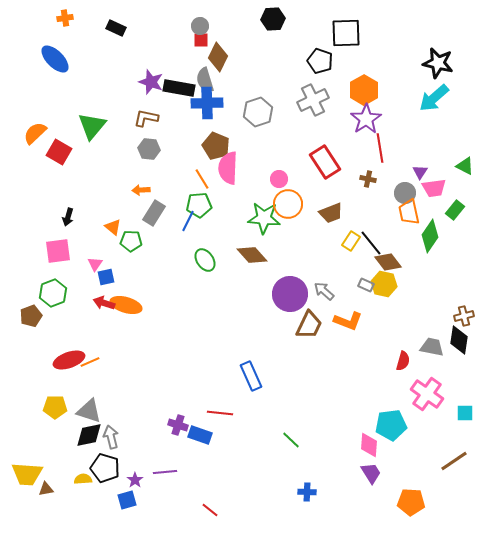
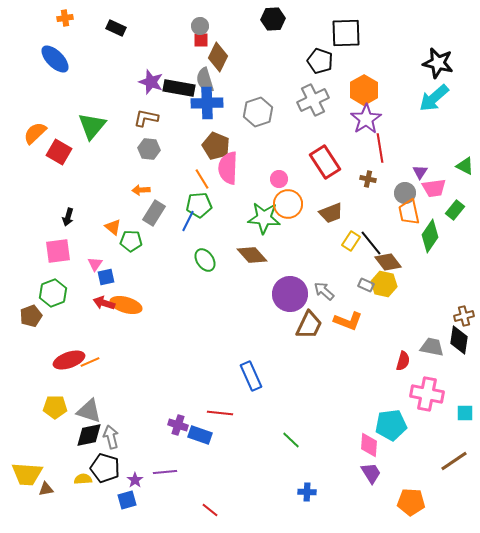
pink cross at (427, 394): rotated 24 degrees counterclockwise
